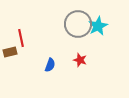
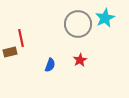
cyan star: moved 7 px right, 8 px up
red star: rotated 24 degrees clockwise
